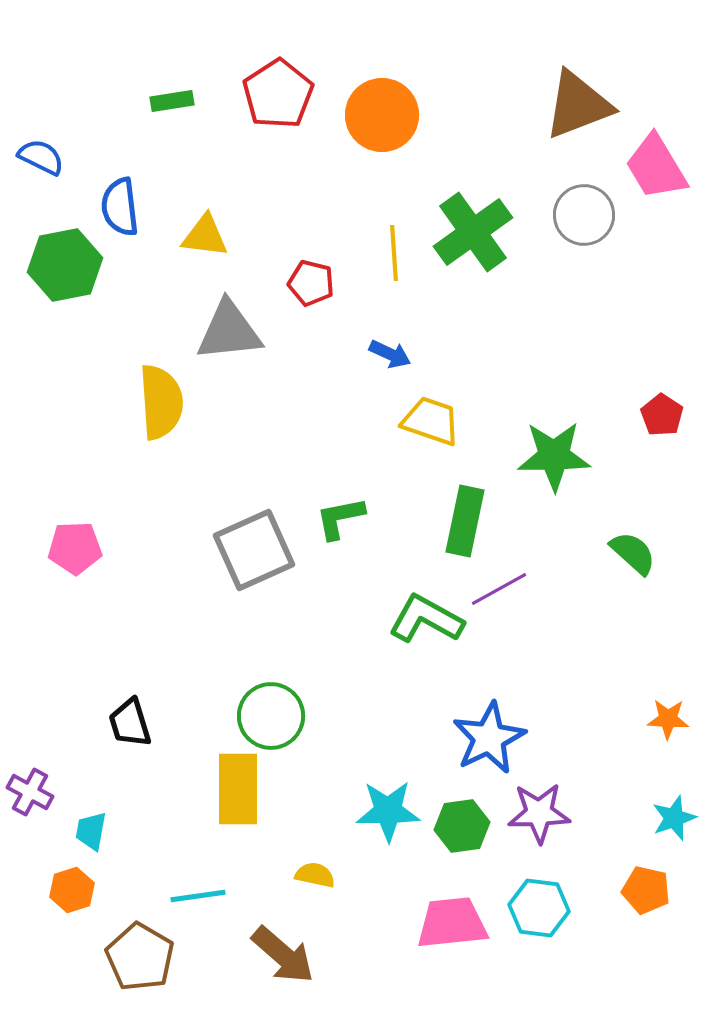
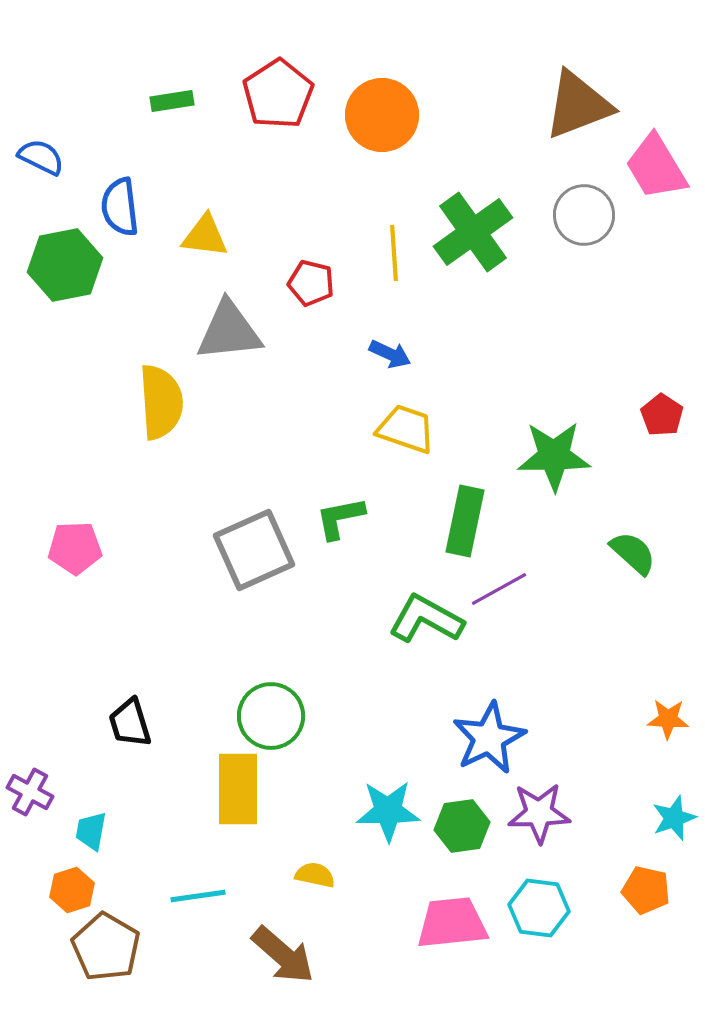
yellow trapezoid at (431, 421): moved 25 px left, 8 px down
brown pentagon at (140, 957): moved 34 px left, 10 px up
